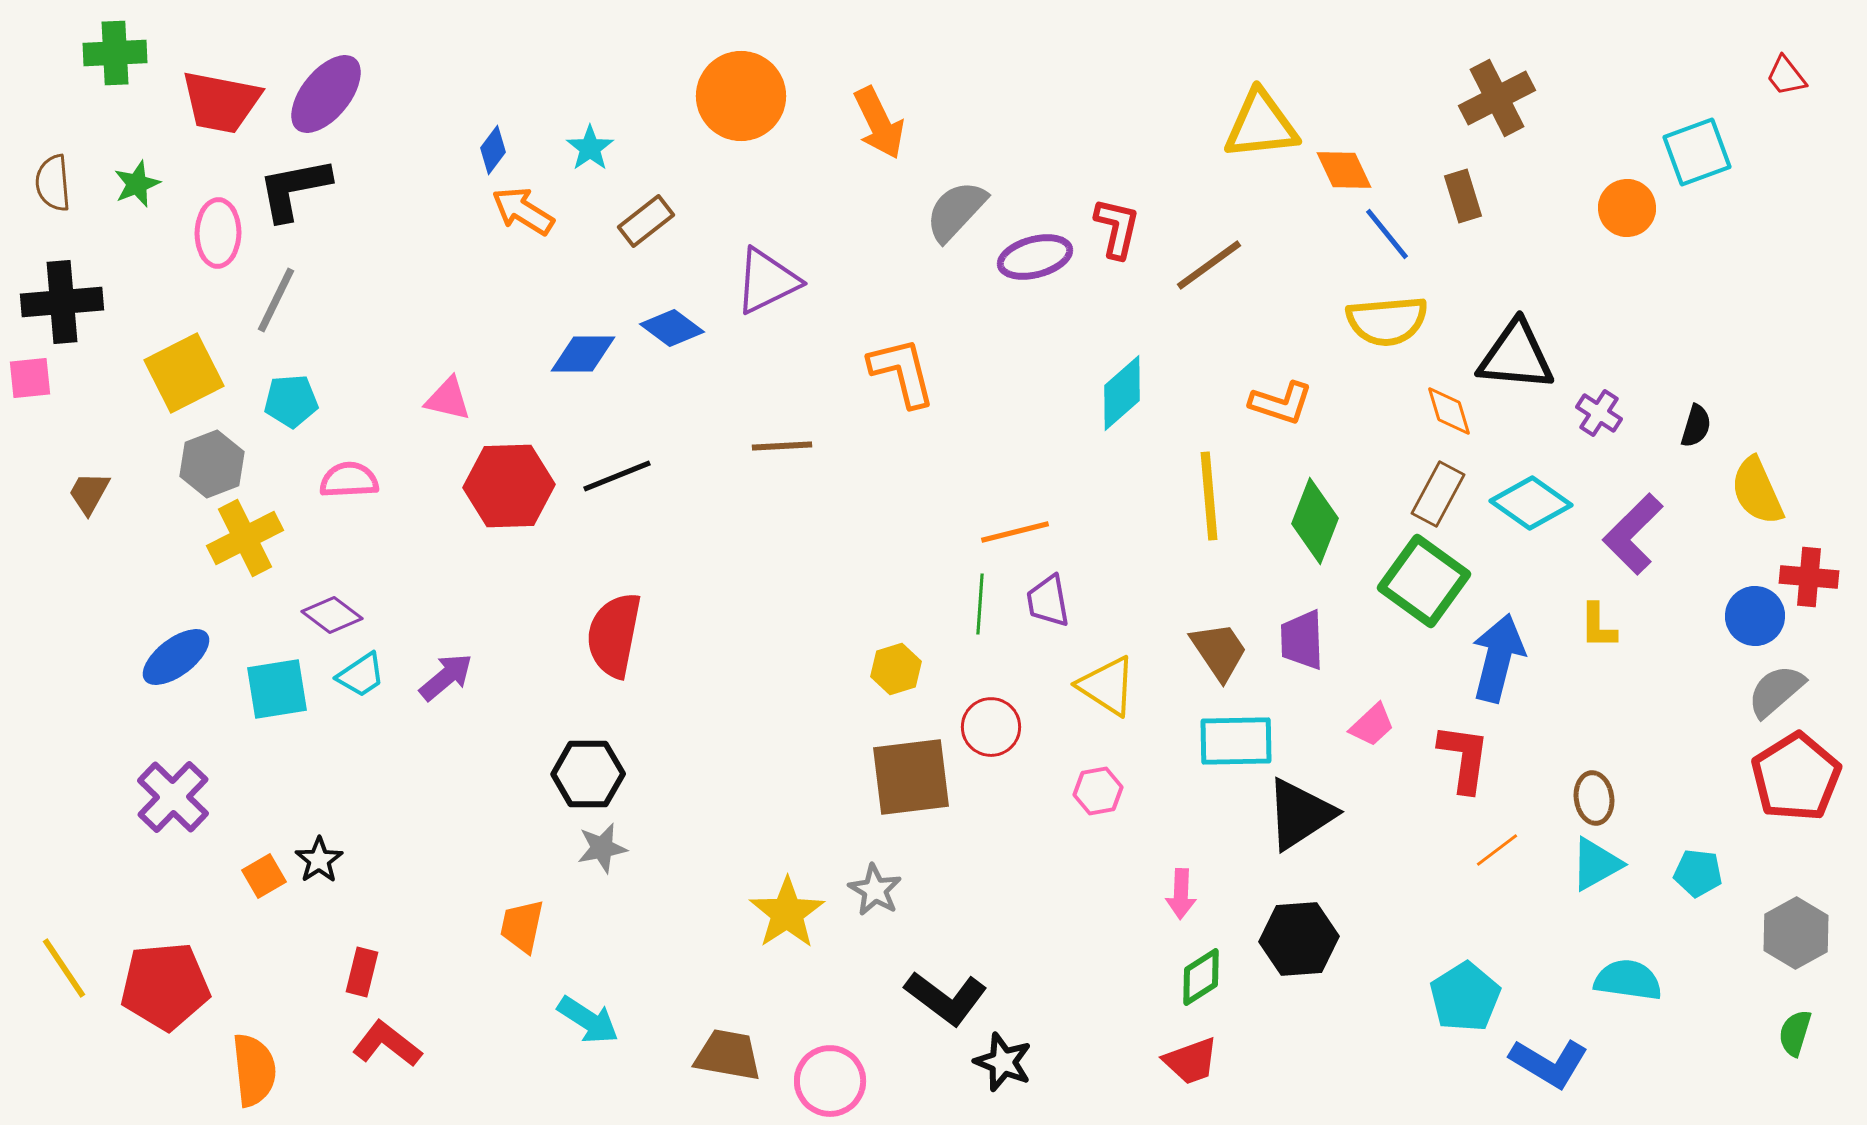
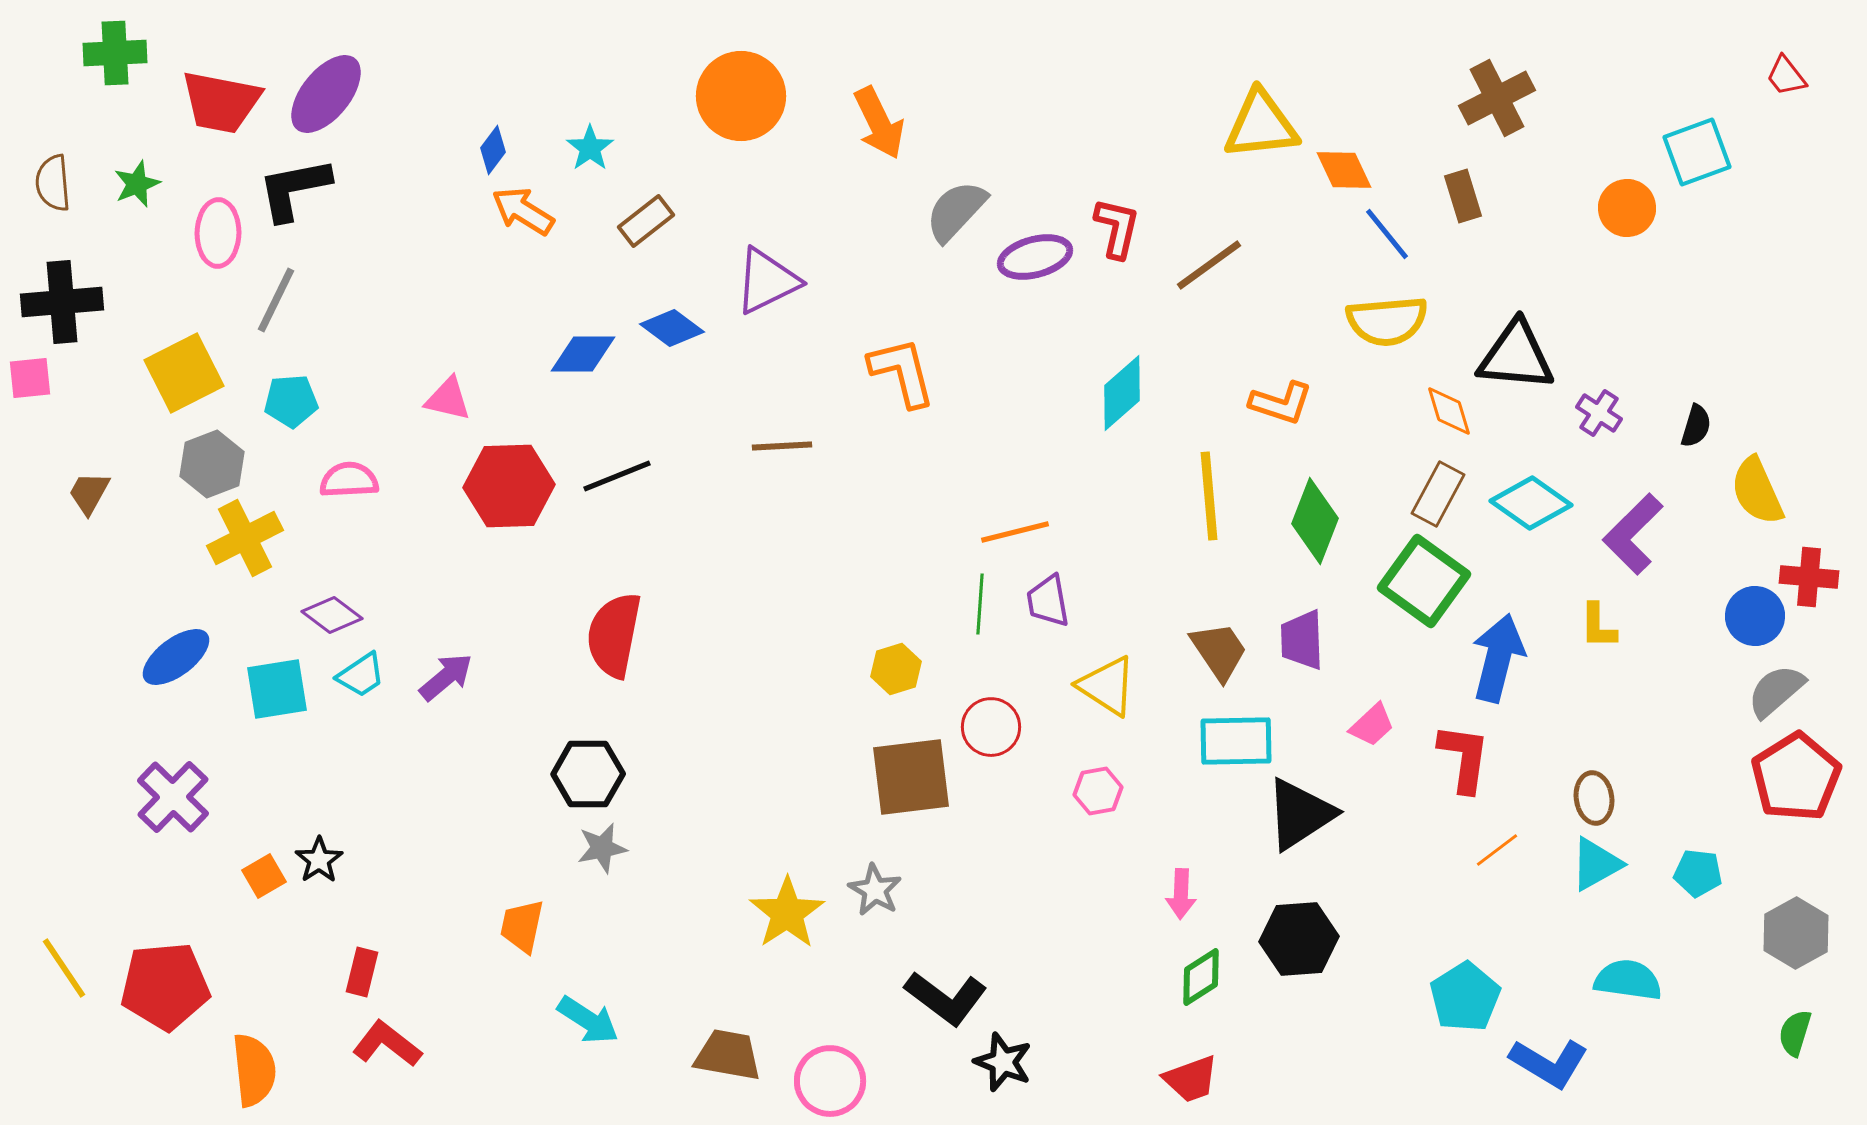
red trapezoid at (1191, 1061): moved 18 px down
